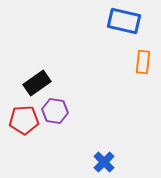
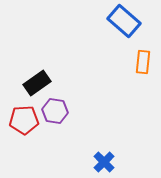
blue rectangle: rotated 28 degrees clockwise
